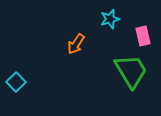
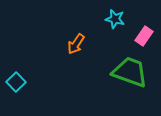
cyan star: moved 5 px right; rotated 30 degrees clockwise
pink rectangle: moved 1 px right; rotated 48 degrees clockwise
green trapezoid: moved 1 px left, 1 px down; rotated 39 degrees counterclockwise
